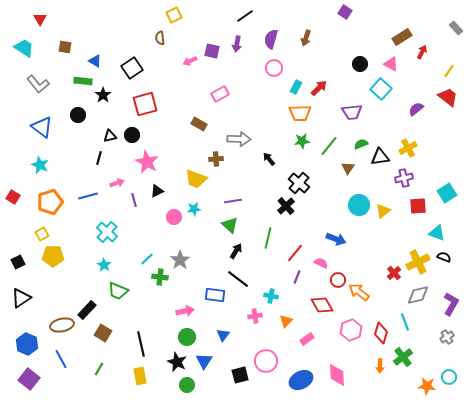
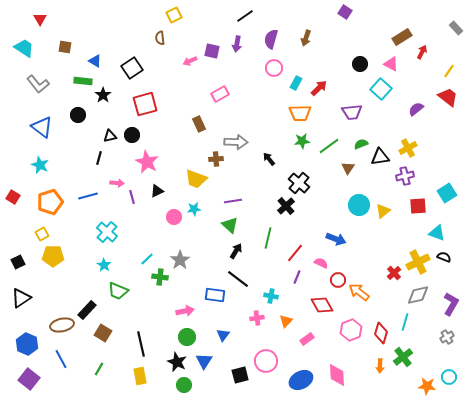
cyan rectangle at (296, 87): moved 4 px up
brown rectangle at (199, 124): rotated 35 degrees clockwise
gray arrow at (239, 139): moved 3 px left, 3 px down
green line at (329, 146): rotated 15 degrees clockwise
purple cross at (404, 178): moved 1 px right, 2 px up
pink arrow at (117, 183): rotated 24 degrees clockwise
purple line at (134, 200): moved 2 px left, 3 px up
pink cross at (255, 316): moved 2 px right, 2 px down
cyan line at (405, 322): rotated 36 degrees clockwise
green circle at (187, 385): moved 3 px left
